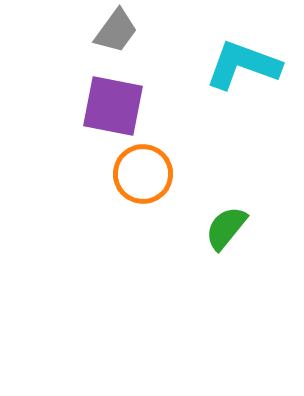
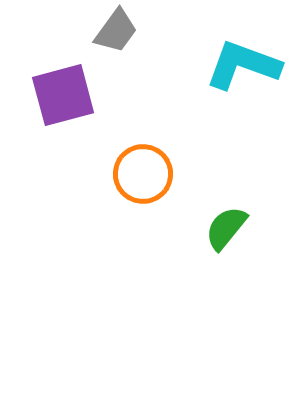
purple square: moved 50 px left, 11 px up; rotated 26 degrees counterclockwise
